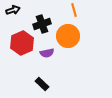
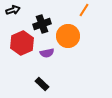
orange line: moved 10 px right; rotated 48 degrees clockwise
